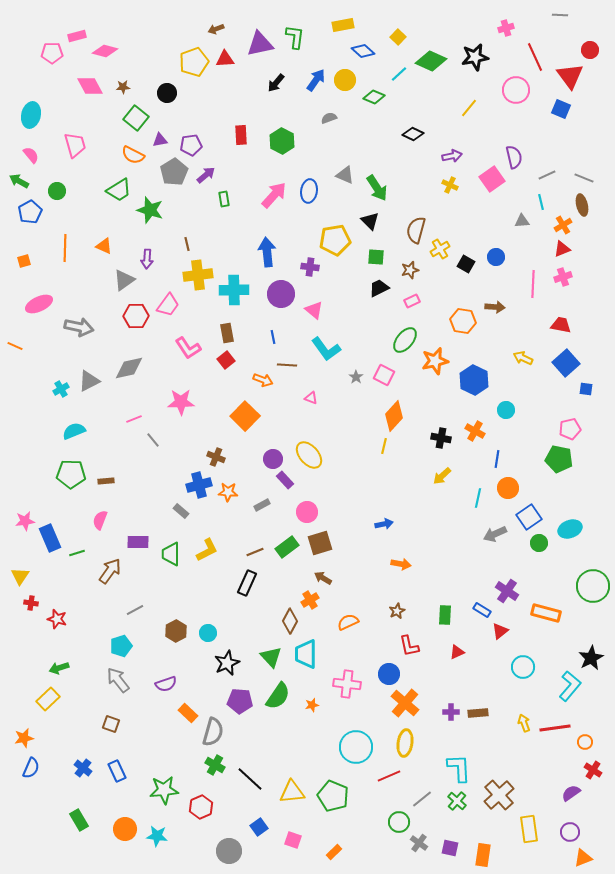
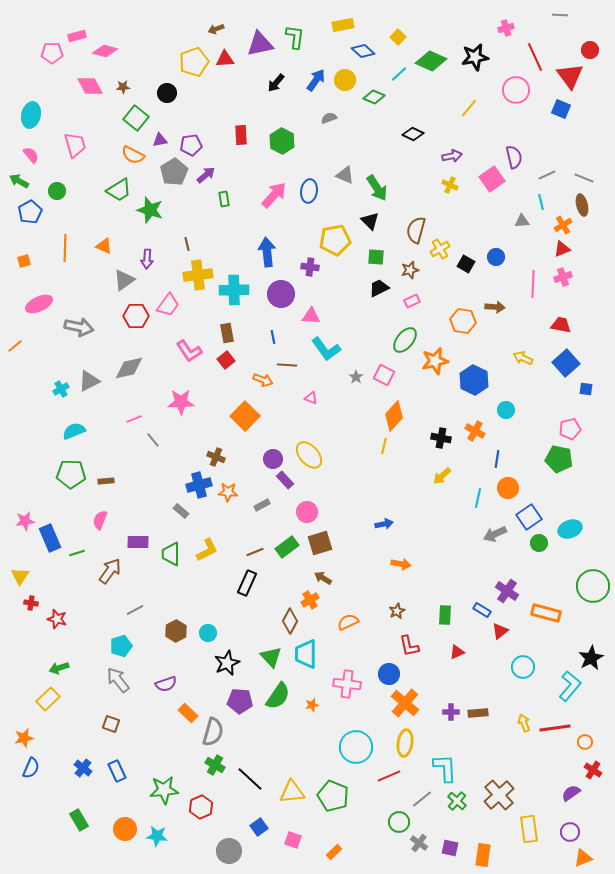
pink triangle at (314, 310): moved 3 px left, 6 px down; rotated 36 degrees counterclockwise
orange line at (15, 346): rotated 63 degrees counterclockwise
pink L-shape at (188, 348): moved 1 px right, 3 px down
cyan L-shape at (459, 768): moved 14 px left
